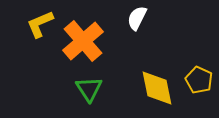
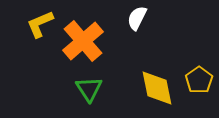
yellow pentagon: rotated 12 degrees clockwise
